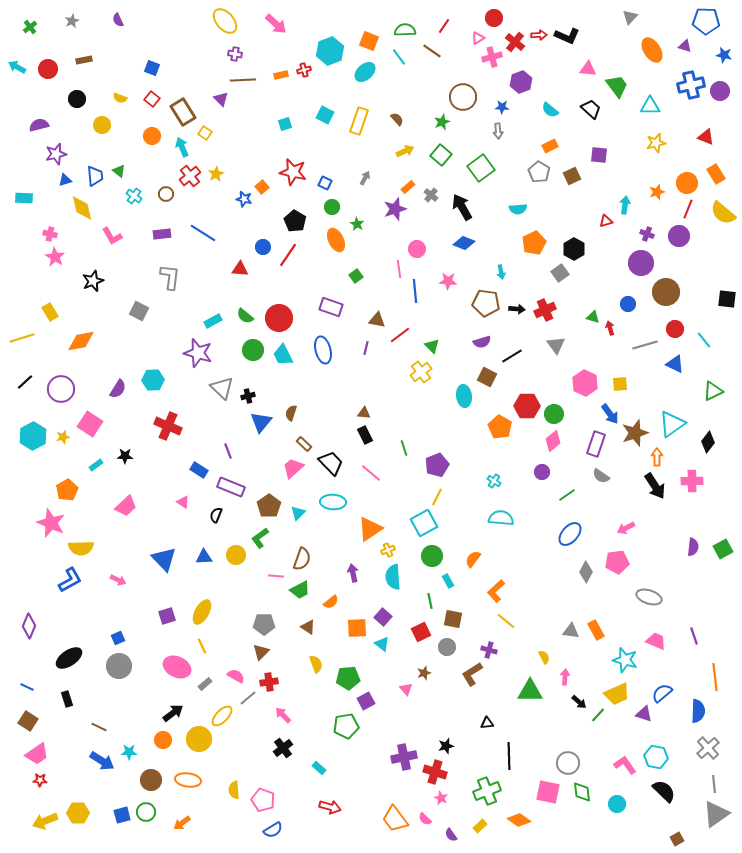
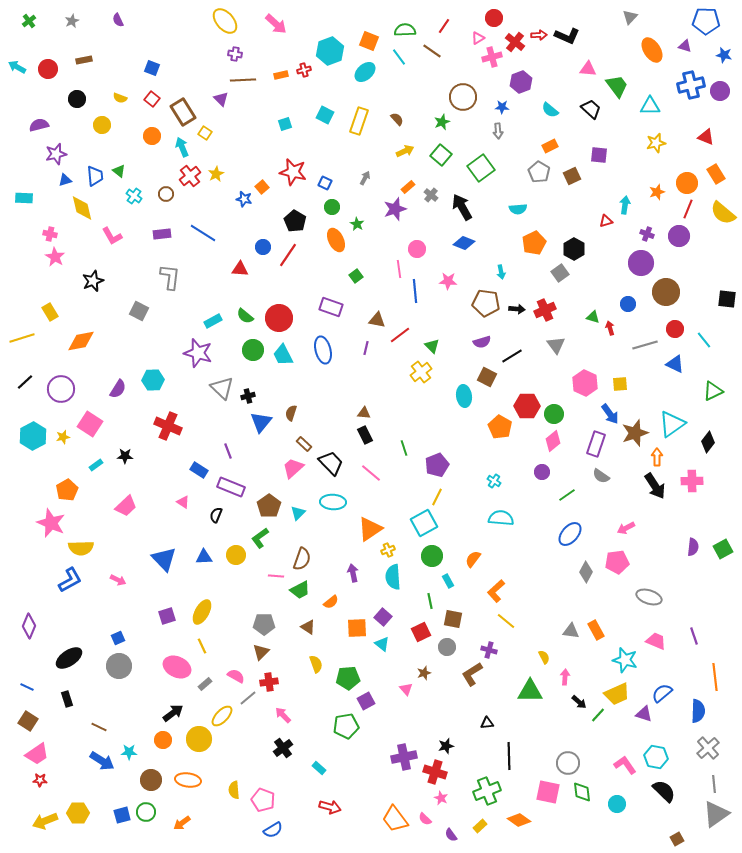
green cross at (30, 27): moved 1 px left, 6 px up
